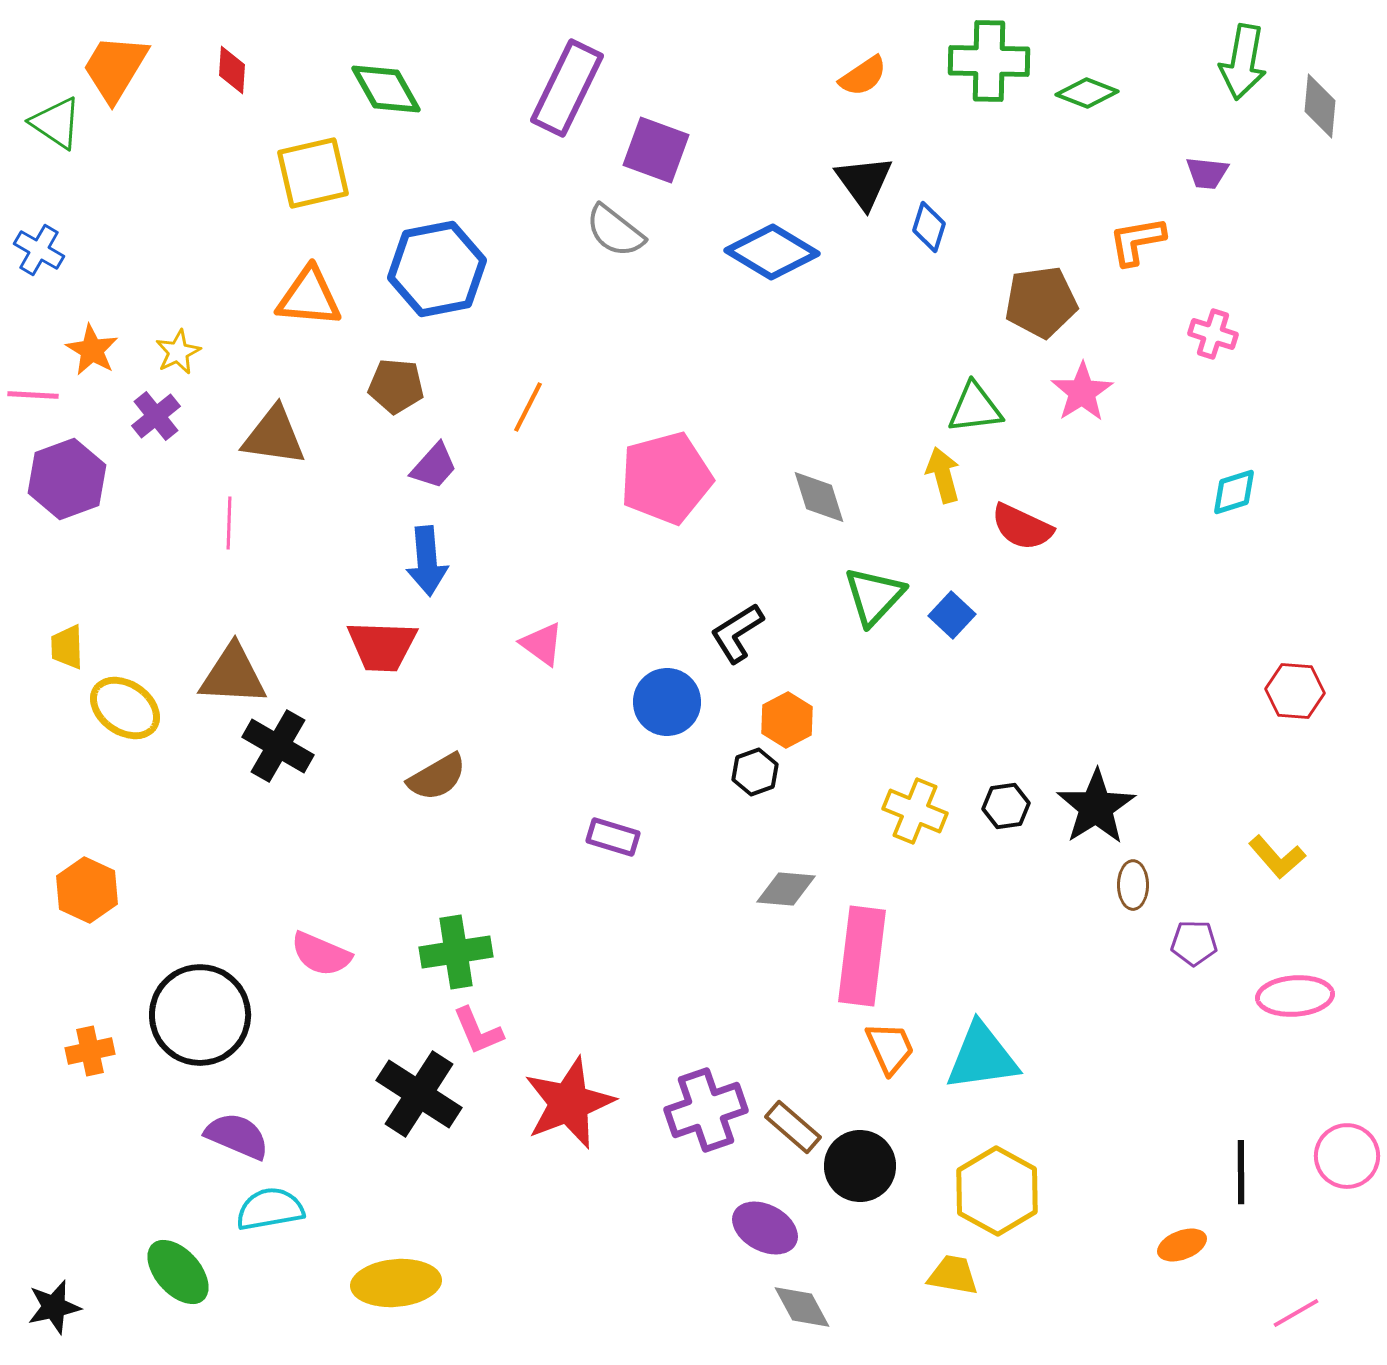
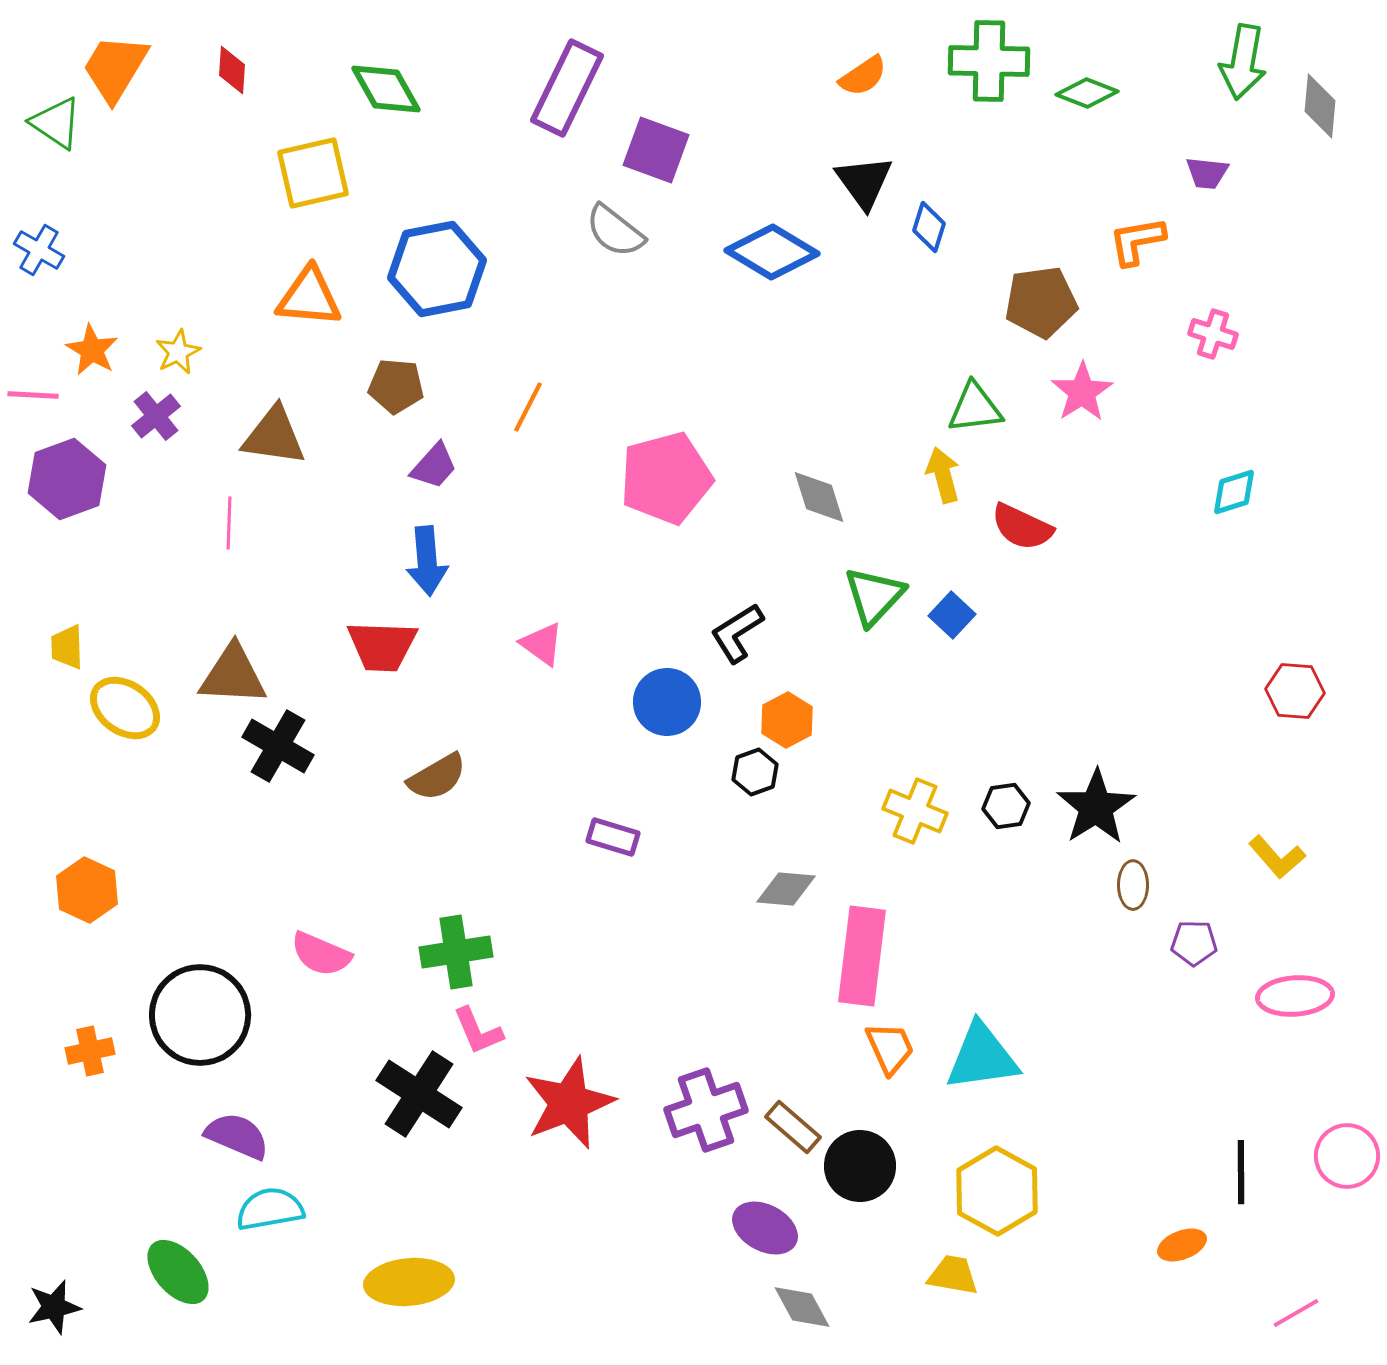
yellow ellipse at (396, 1283): moved 13 px right, 1 px up
